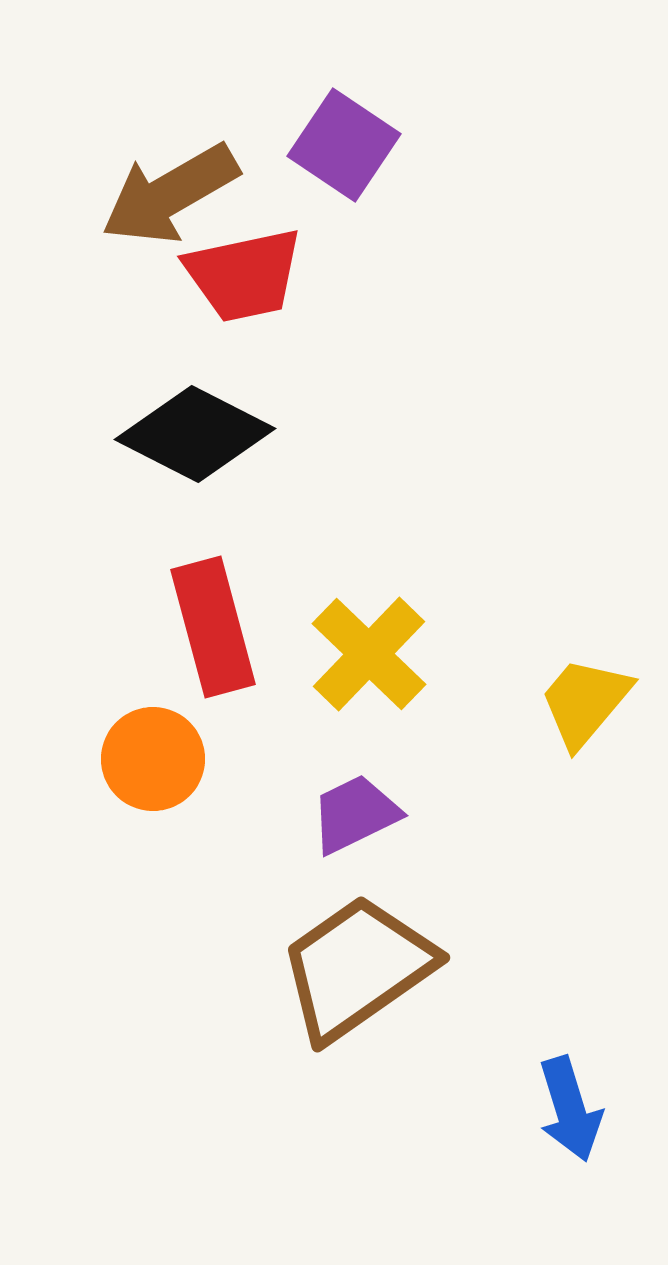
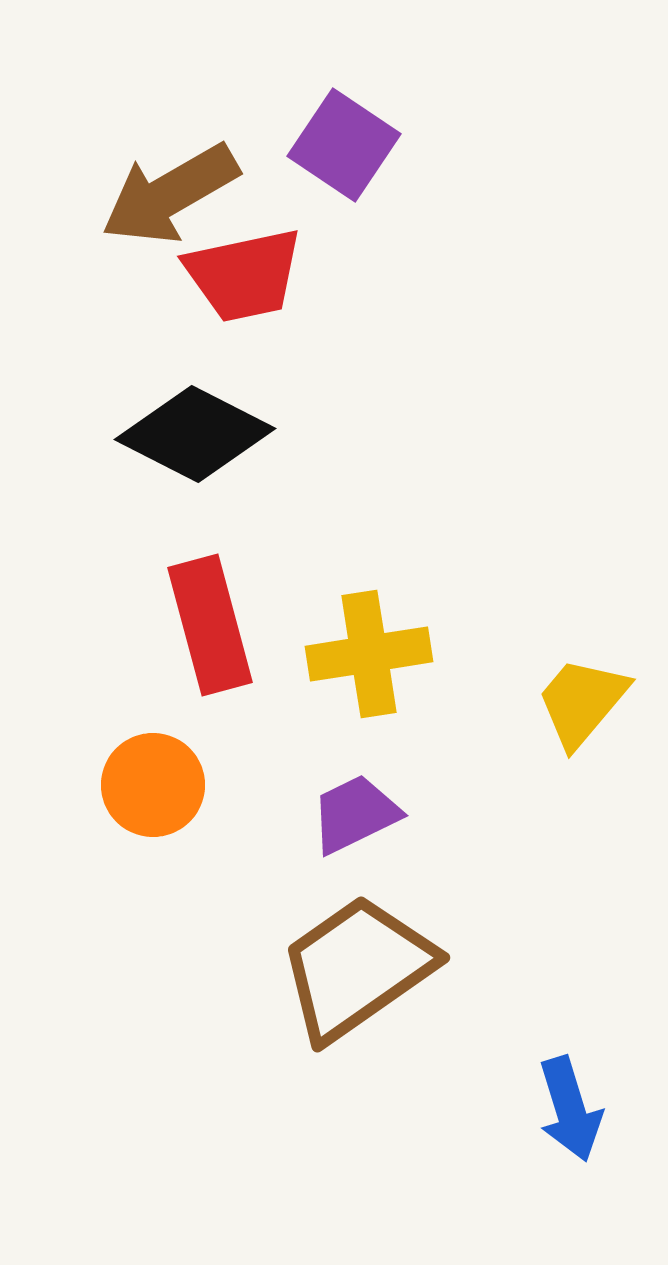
red rectangle: moved 3 px left, 2 px up
yellow cross: rotated 37 degrees clockwise
yellow trapezoid: moved 3 px left
orange circle: moved 26 px down
